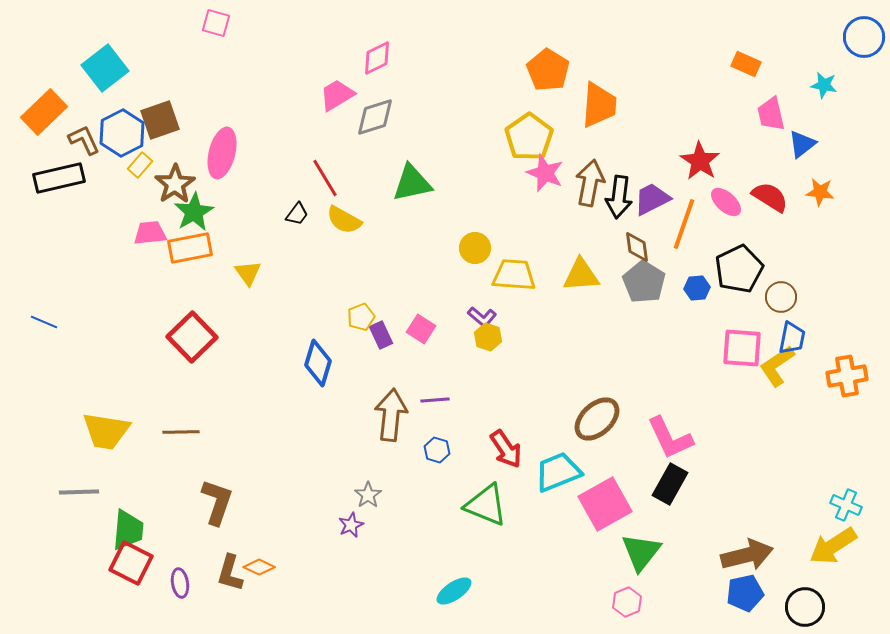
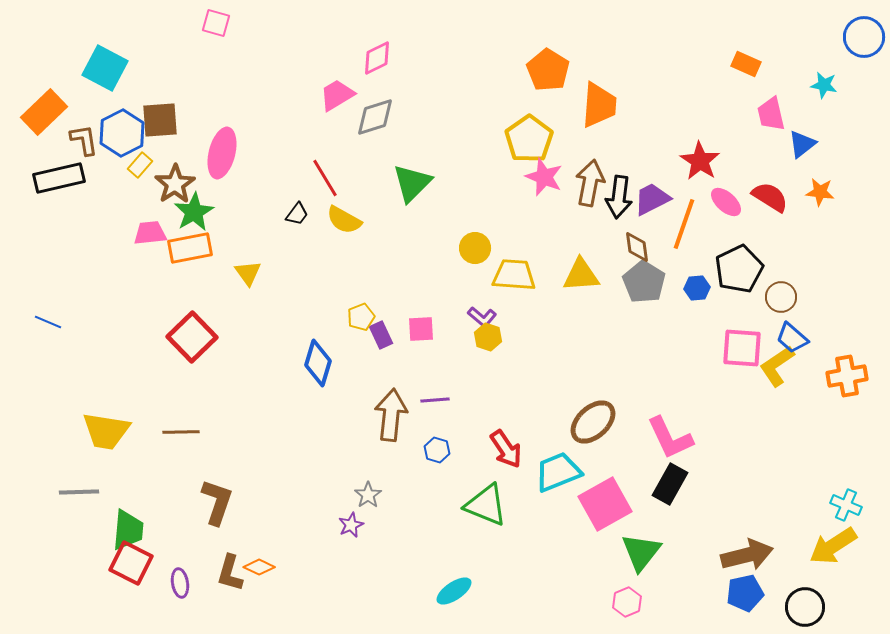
cyan square at (105, 68): rotated 24 degrees counterclockwise
brown square at (160, 120): rotated 15 degrees clockwise
yellow pentagon at (529, 137): moved 2 px down
brown L-shape at (84, 140): rotated 16 degrees clockwise
pink star at (545, 173): moved 1 px left, 4 px down
green triangle at (412, 183): rotated 33 degrees counterclockwise
blue line at (44, 322): moved 4 px right
pink square at (421, 329): rotated 36 degrees counterclockwise
blue trapezoid at (792, 338): rotated 120 degrees clockwise
brown ellipse at (597, 419): moved 4 px left, 3 px down
